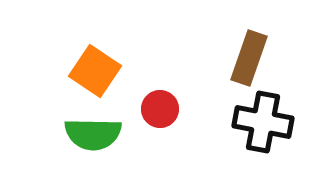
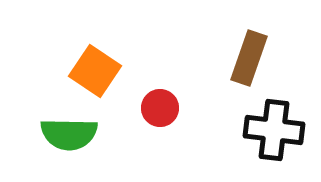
red circle: moved 1 px up
black cross: moved 11 px right, 8 px down; rotated 4 degrees counterclockwise
green semicircle: moved 24 px left
